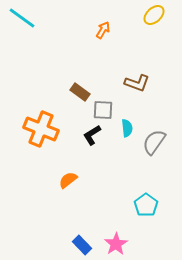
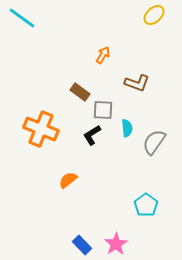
orange arrow: moved 25 px down
